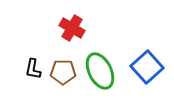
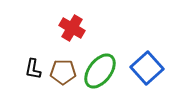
blue square: moved 1 px down
green ellipse: rotated 63 degrees clockwise
